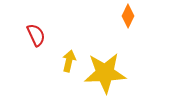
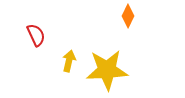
yellow star: moved 2 px right, 3 px up
